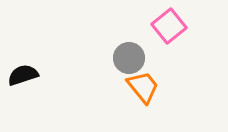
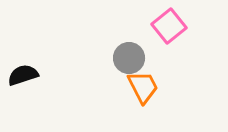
orange trapezoid: rotated 12 degrees clockwise
